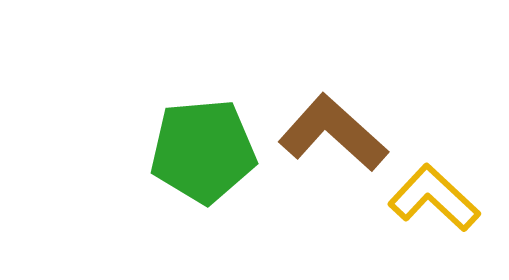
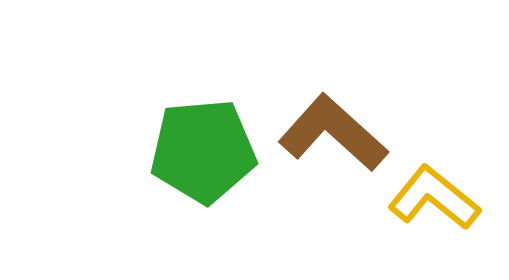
yellow L-shape: rotated 4 degrees counterclockwise
